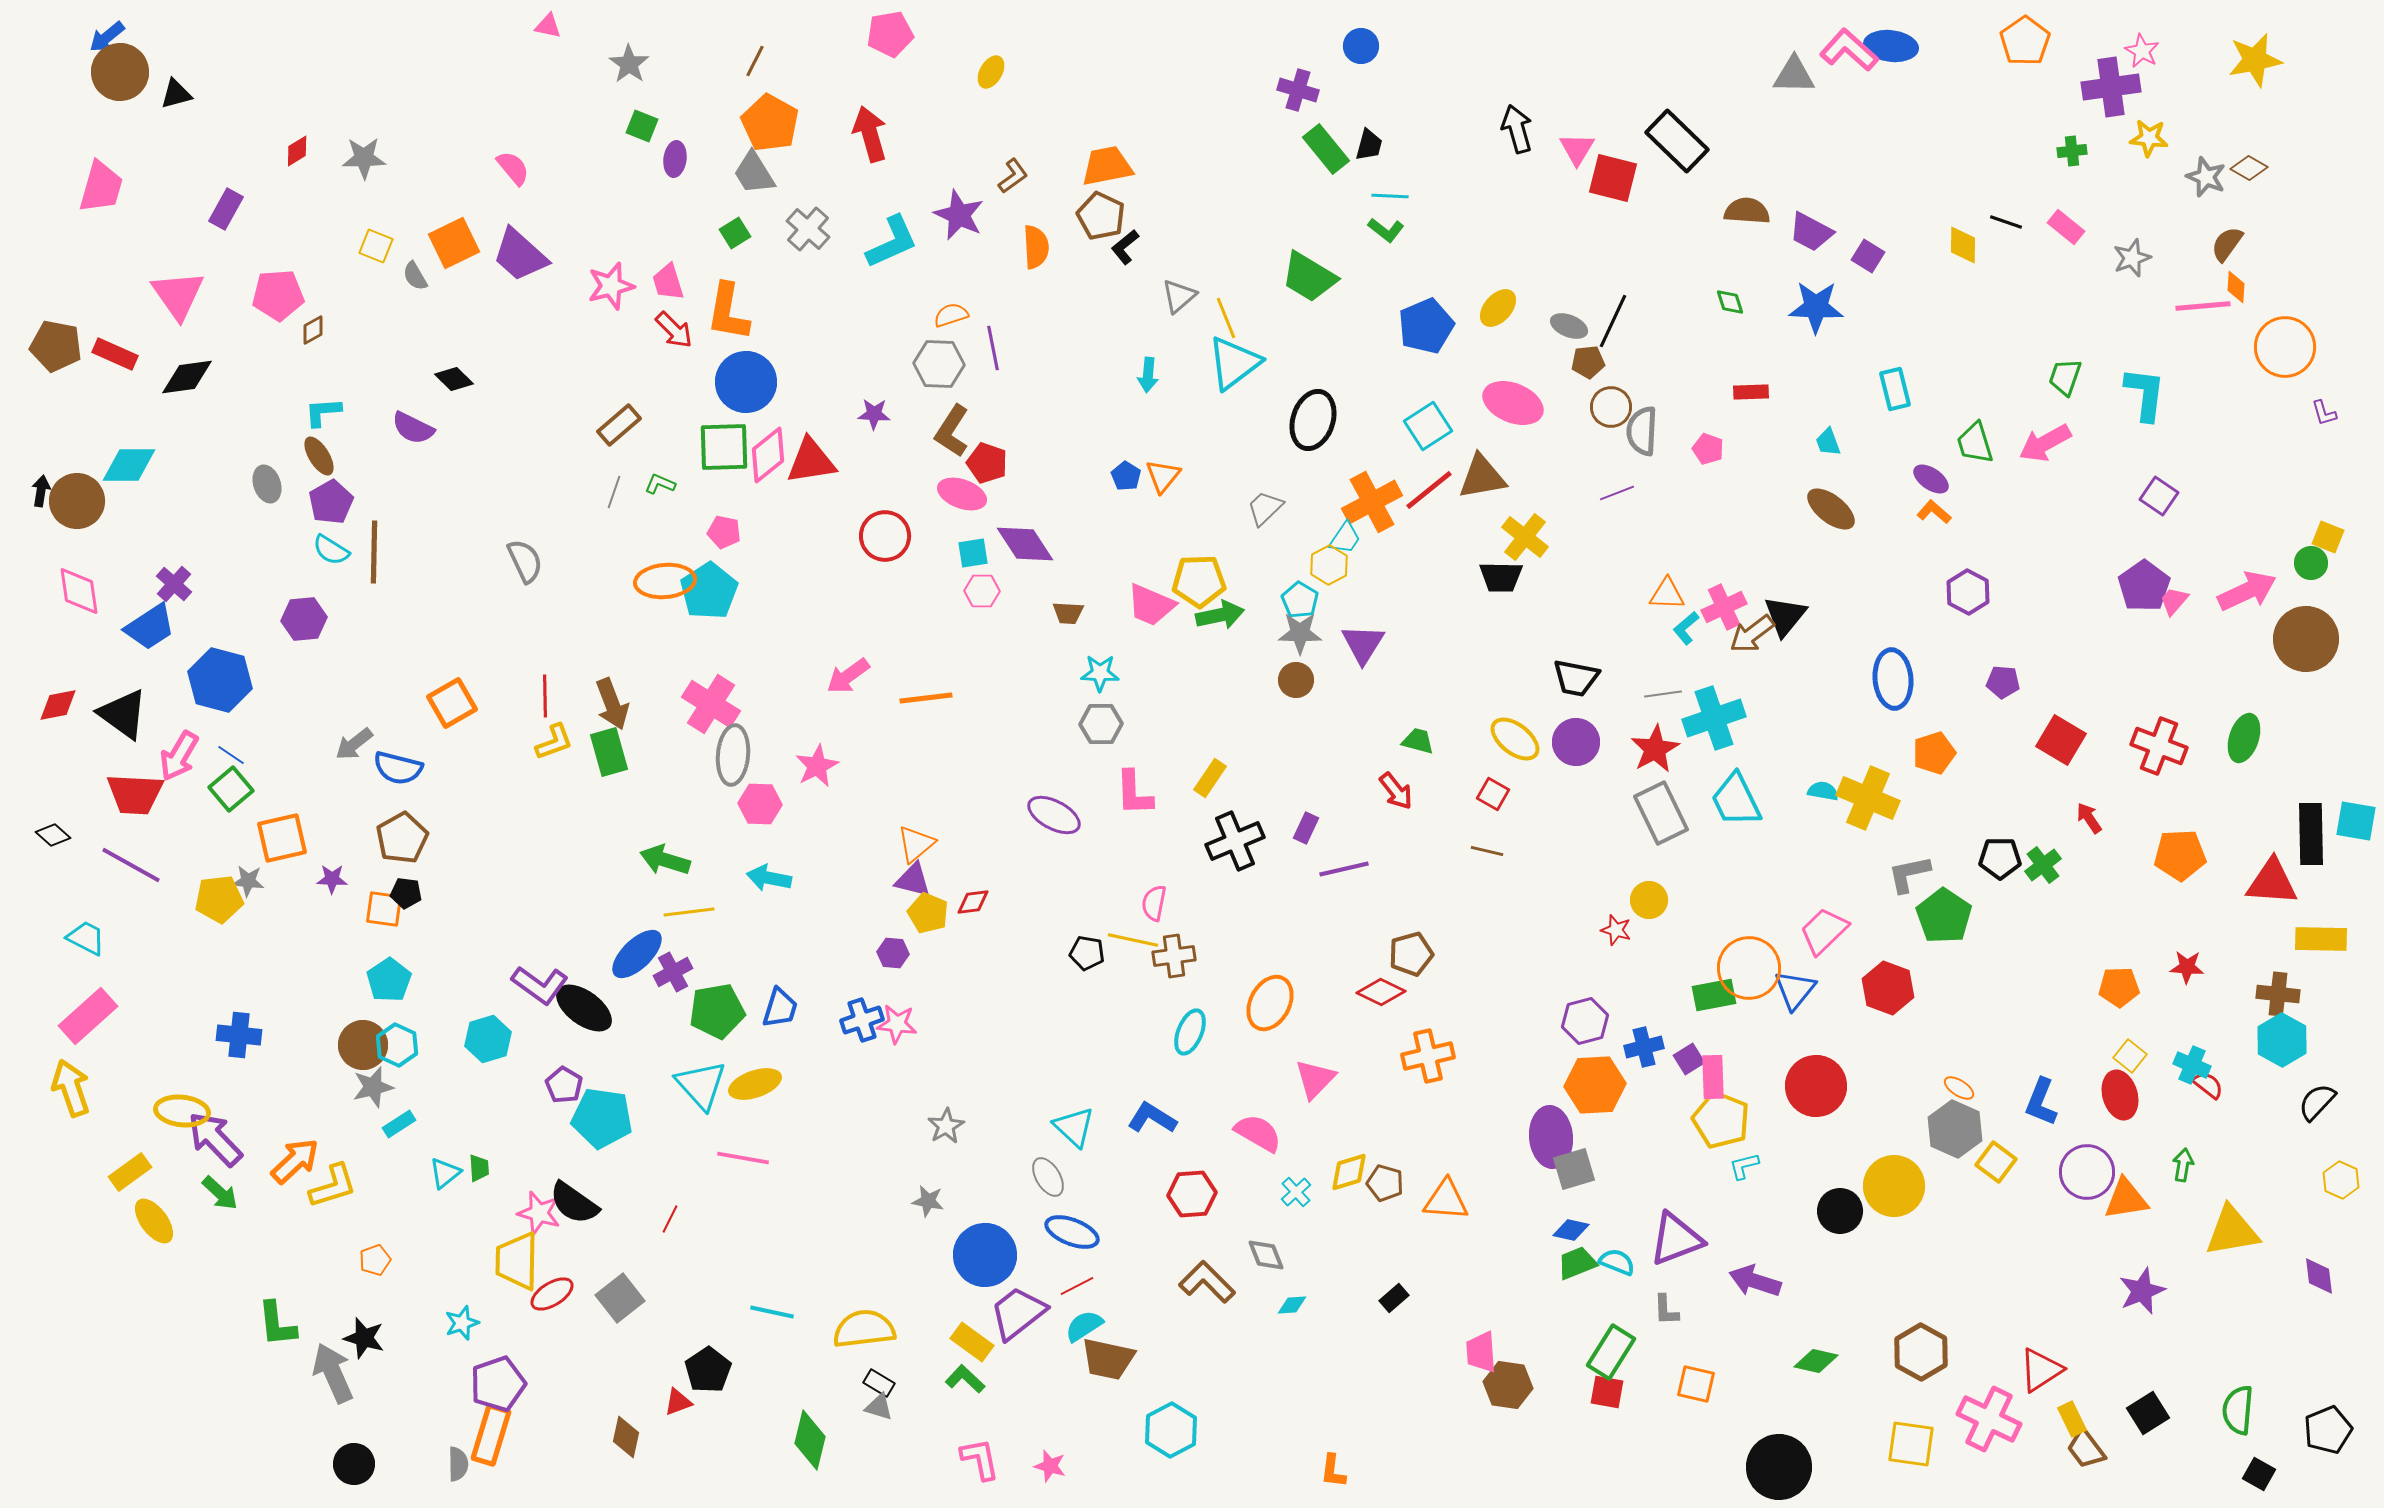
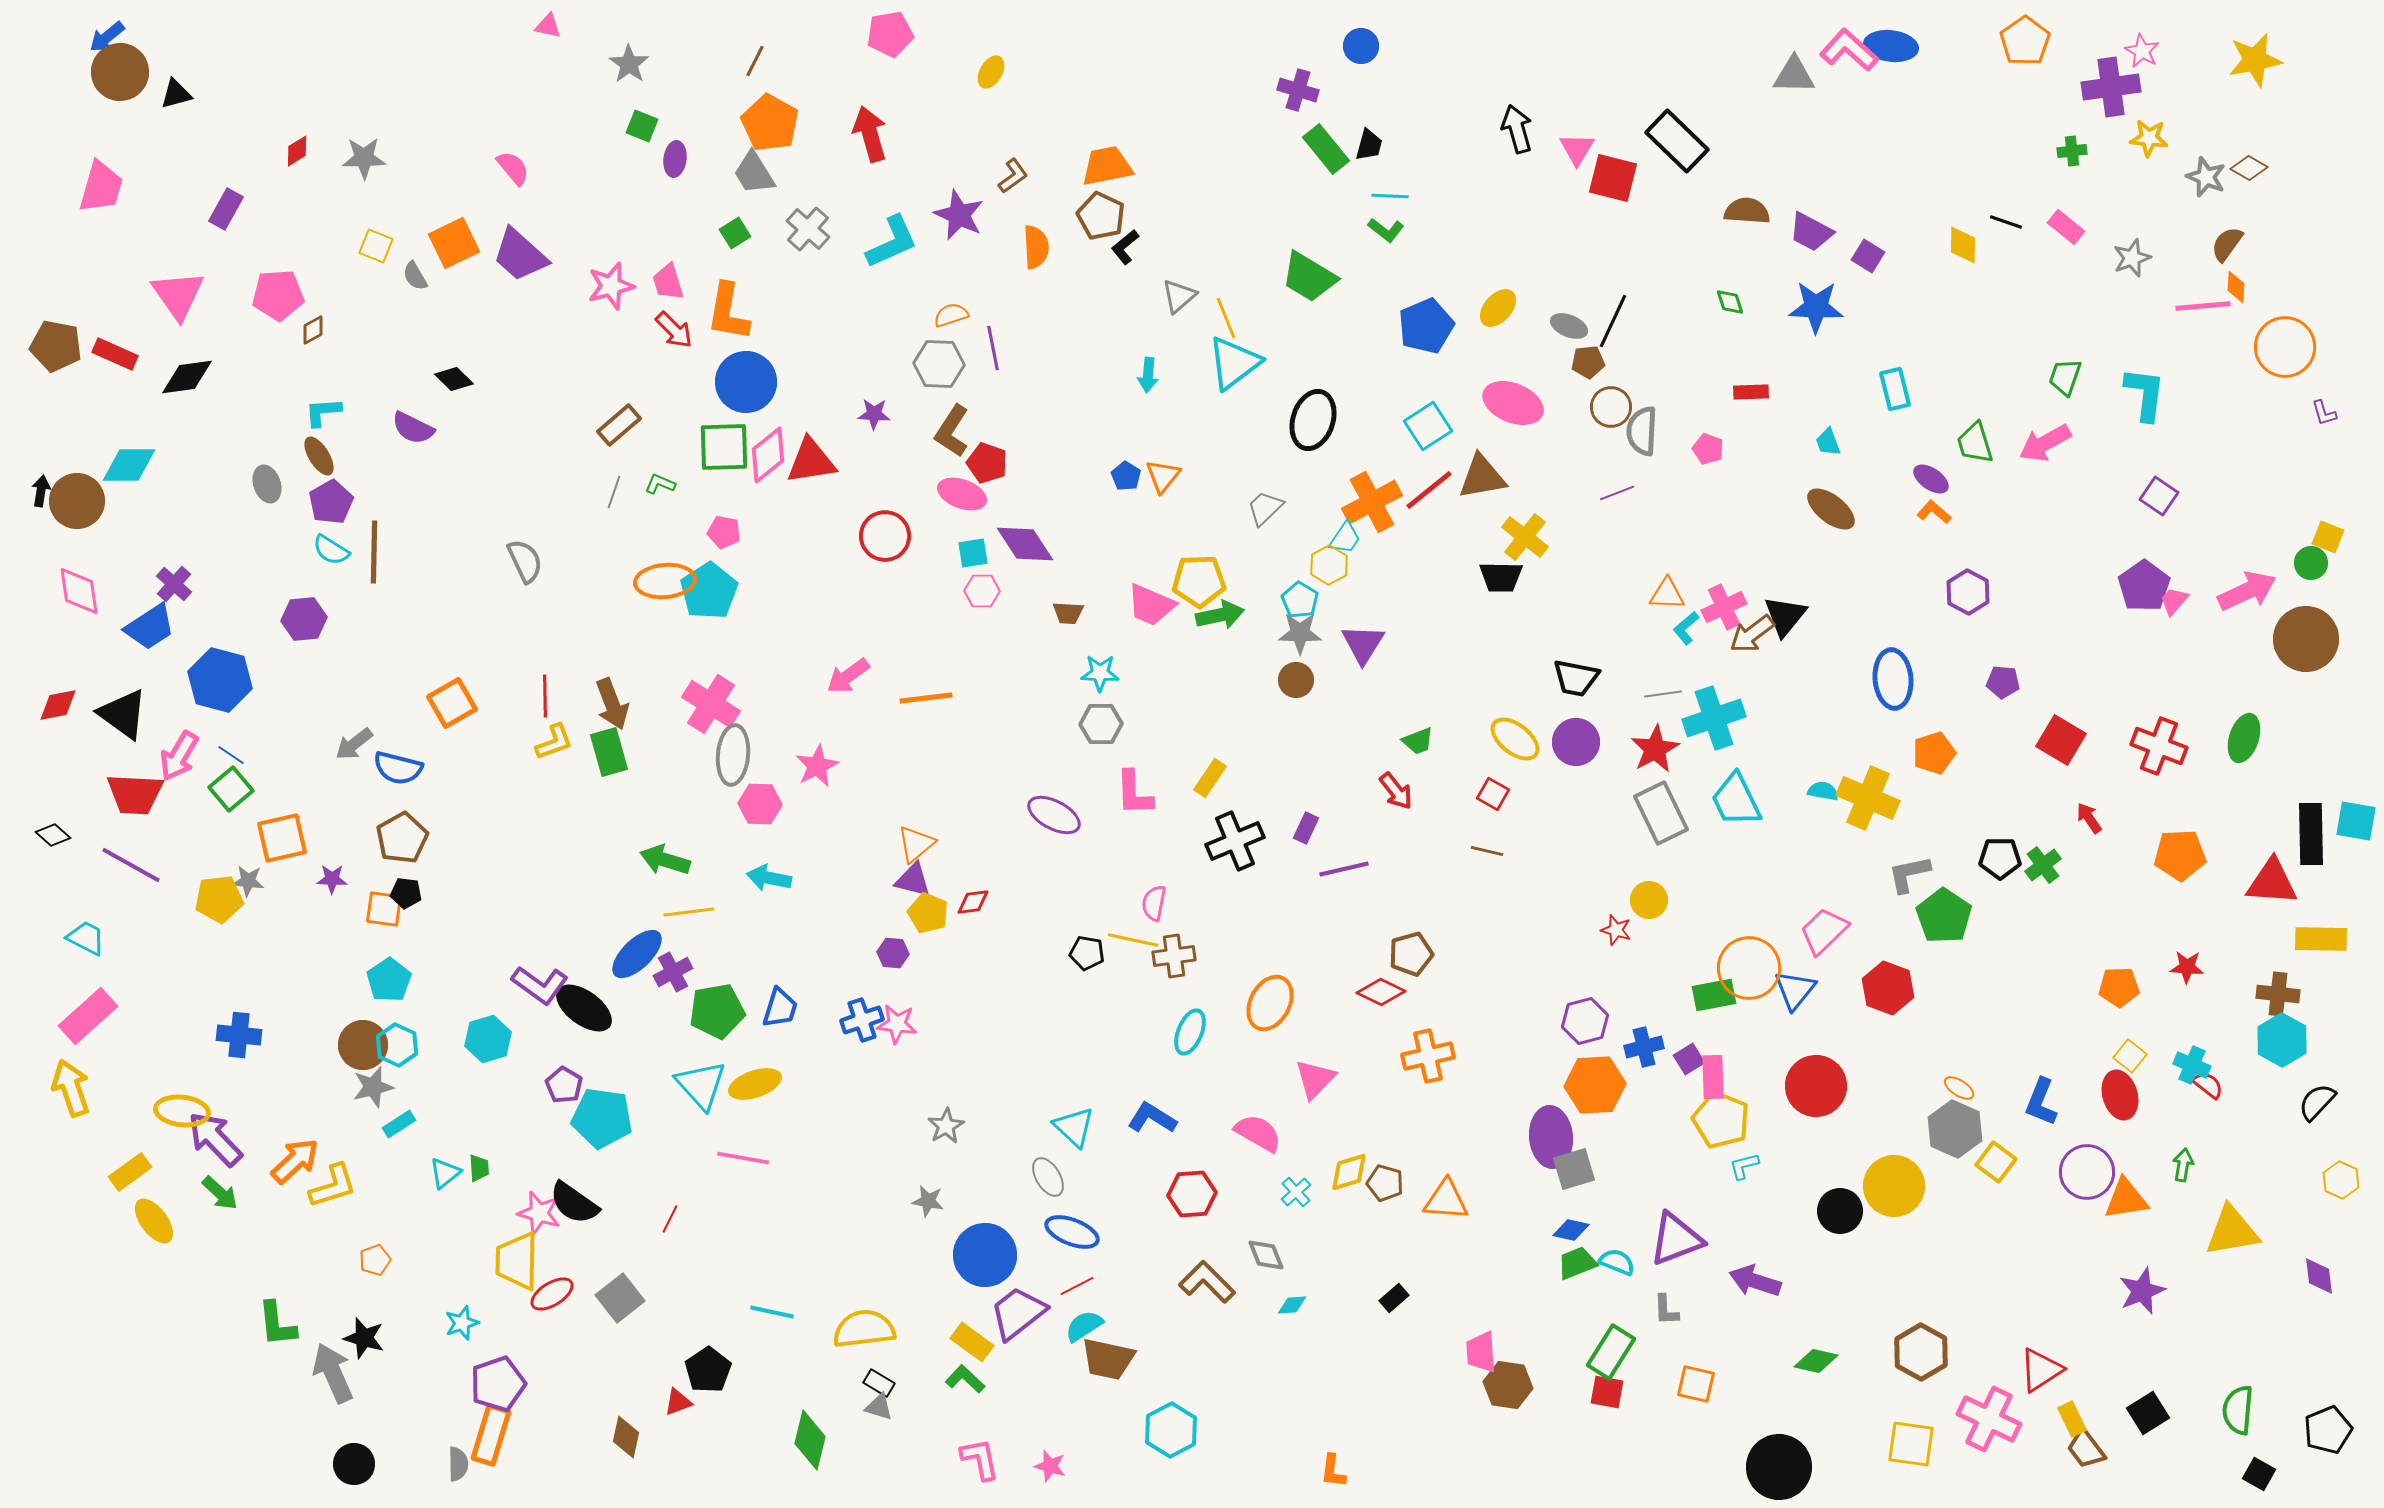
green trapezoid at (1418, 741): rotated 144 degrees clockwise
